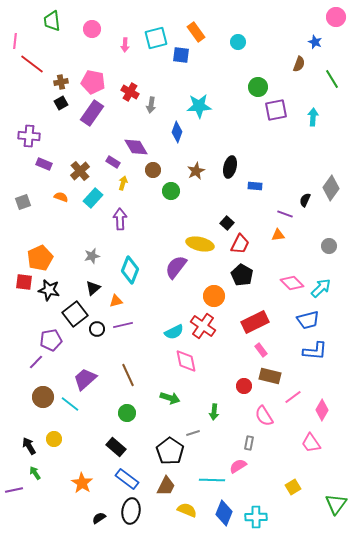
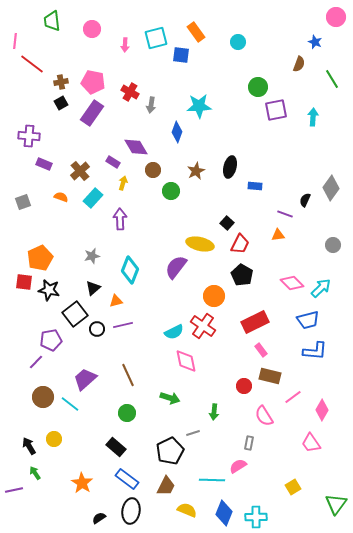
gray circle at (329, 246): moved 4 px right, 1 px up
black pentagon at (170, 451): rotated 12 degrees clockwise
